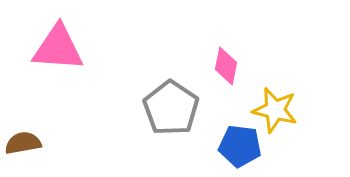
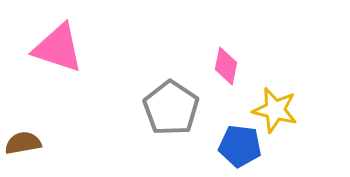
pink triangle: rotated 14 degrees clockwise
